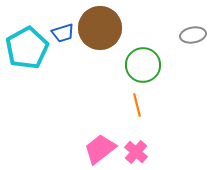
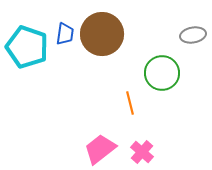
brown circle: moved 2 px right, 6 px down
blue trapezoid: moved 2 px right, 1 px down; rotated 65 degrees counterclockwise
cyan pentagon: moved 1 px up; rotated 24 degrees counterclockwise
green circle: moved 19 px right, 8 px down
orange line: moved 7 px left, 2 px up
pink cross: moved 6 px right
